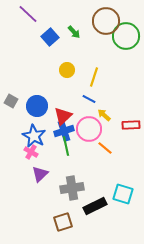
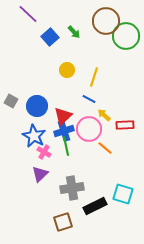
red rectangle: moved 6 px left
pink cross: moved 13 px right
